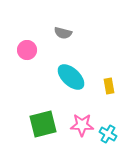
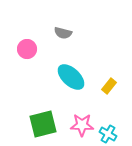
pink circle: moved 1 px up
yellow rectangle: rotated 49 degrees clockwise
